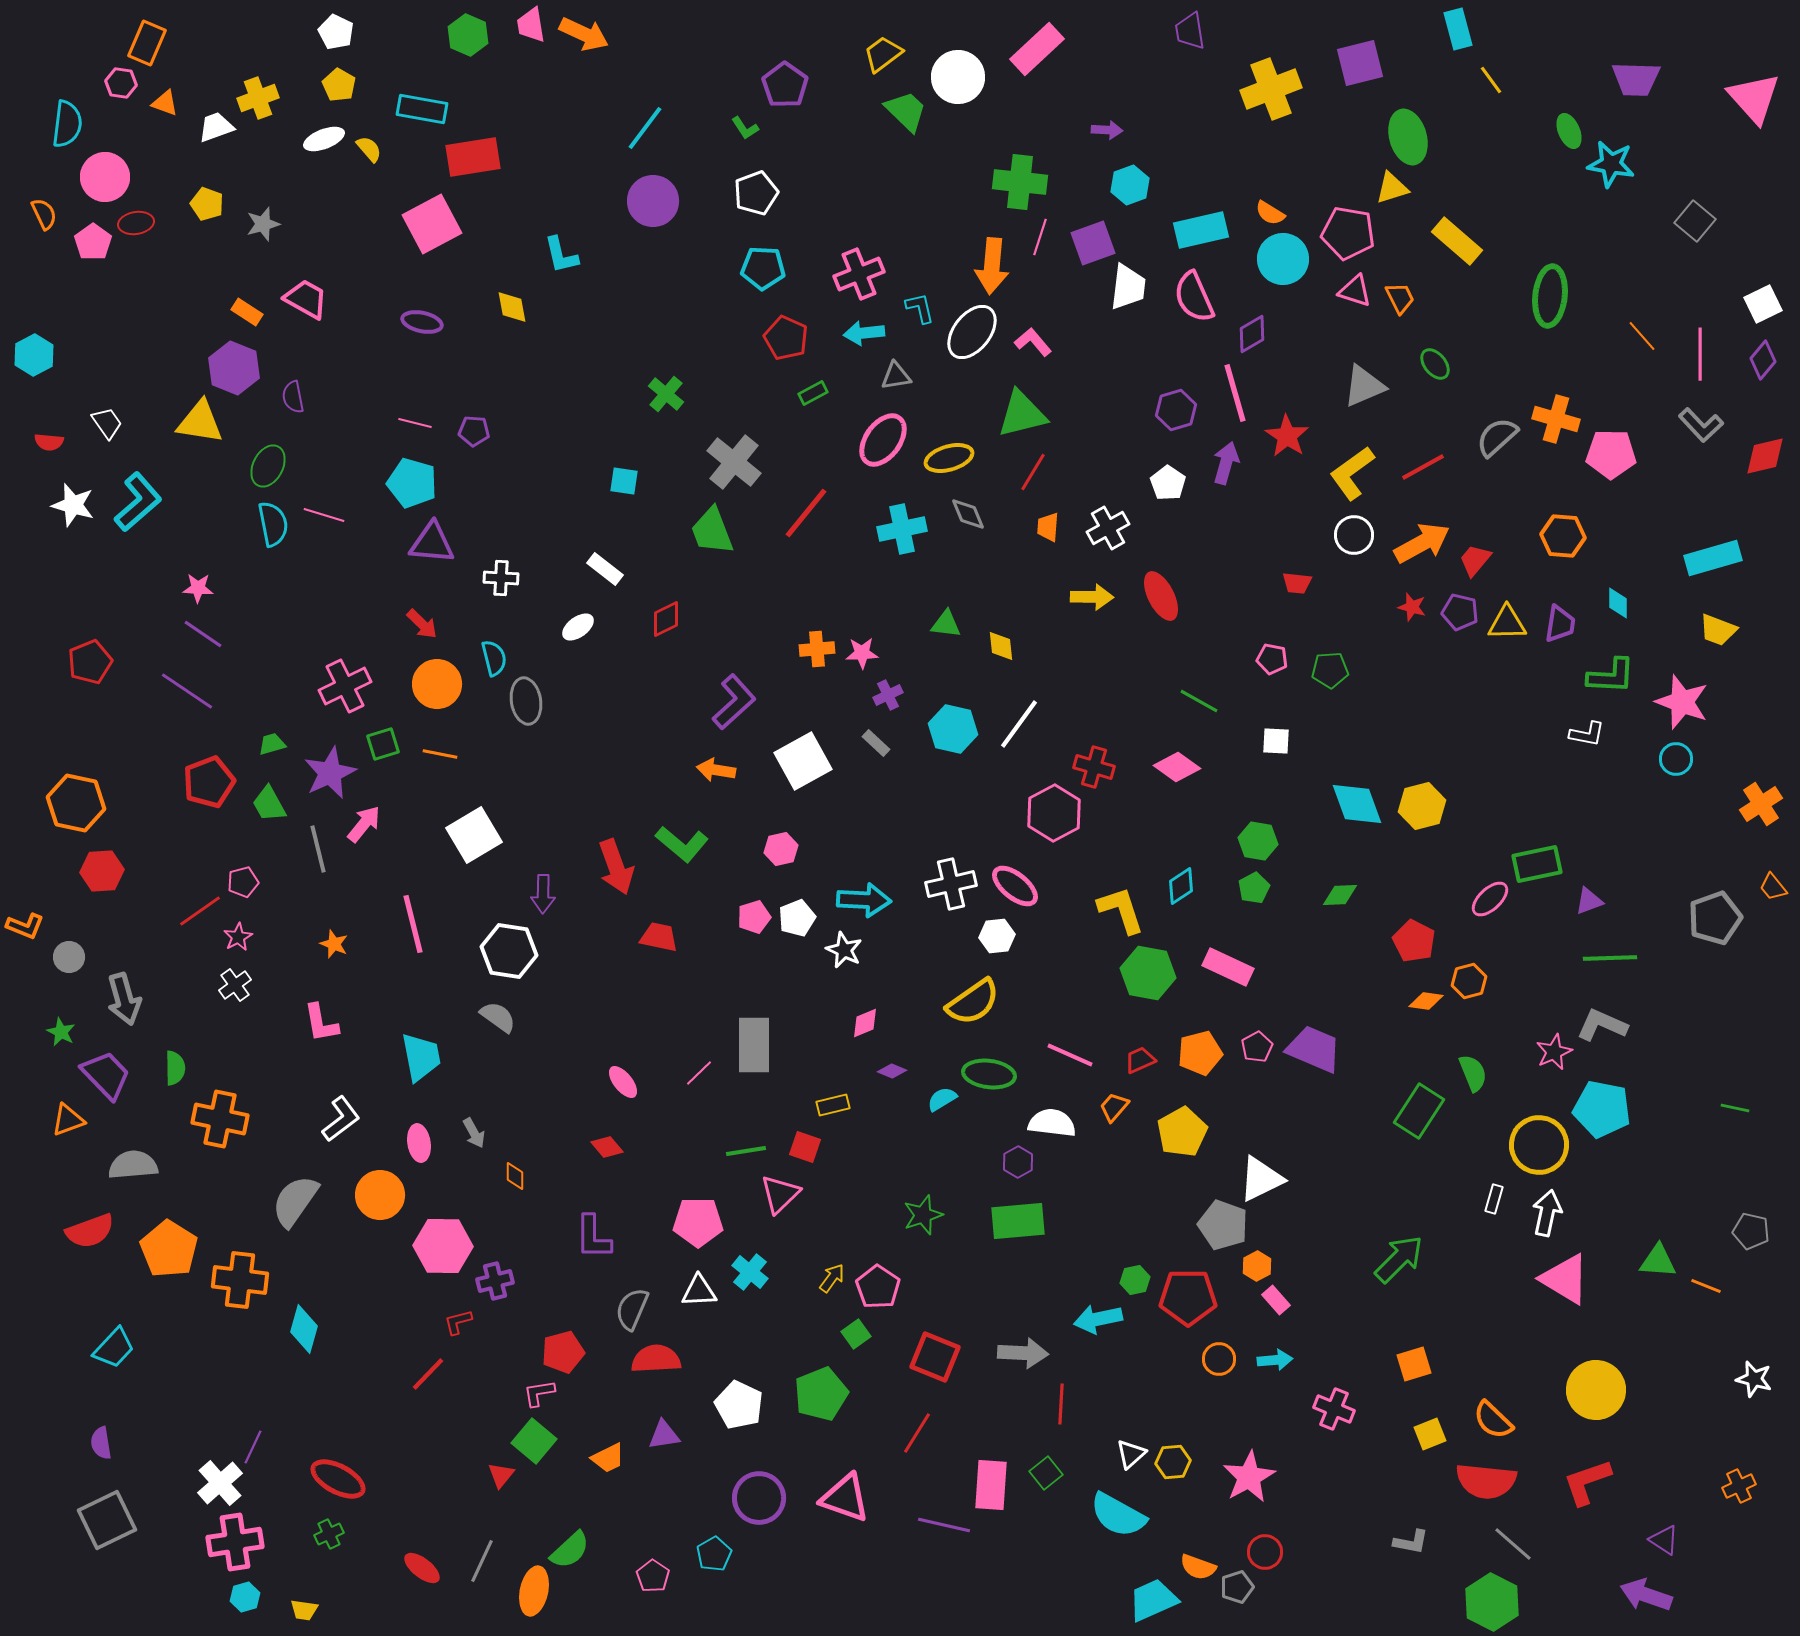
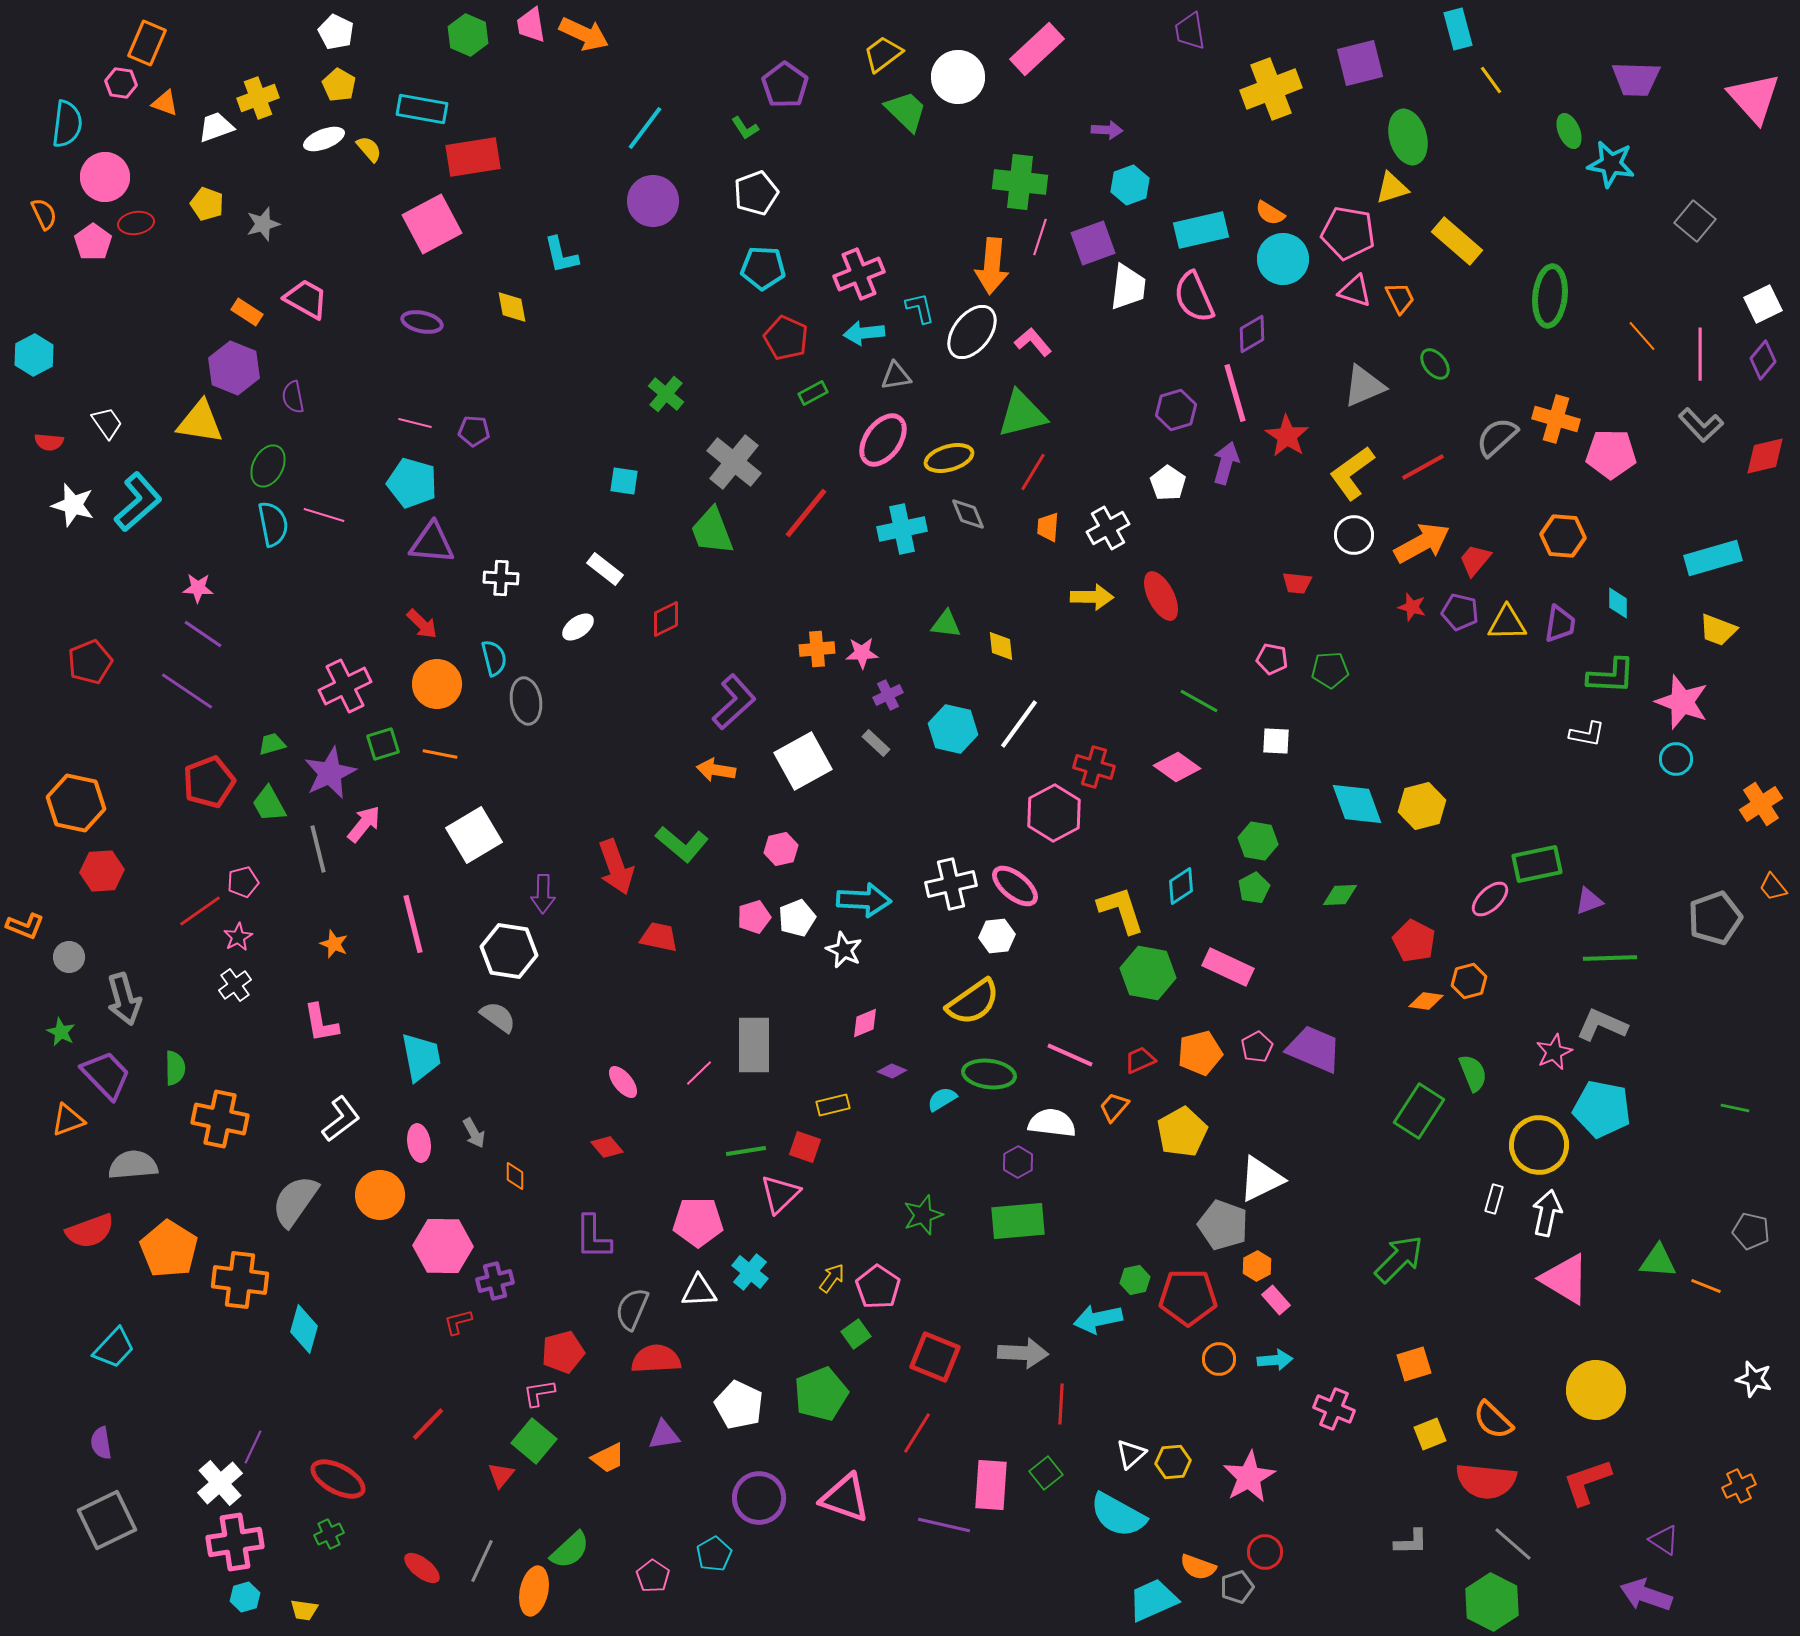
red line at (428, 1374): moved 50 px down
gray L-shape at (1411, 1542): rotated 12 degrees counterclockwise
